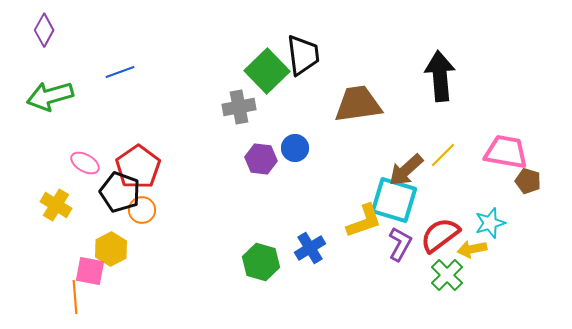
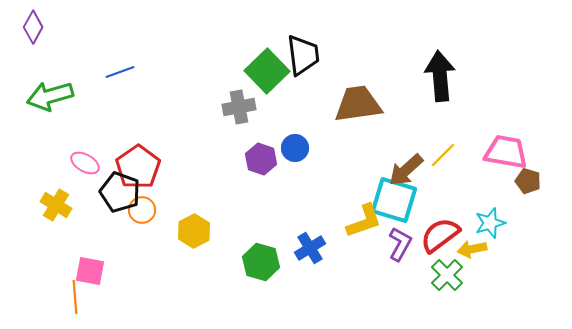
purple diamond: moved 11 px left, 3 px up
purple hexagon: rotated 12 degrees clockwise
yellow hexagon: moved 83 px right, 18 px up
